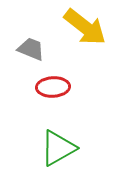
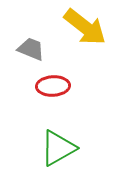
red ellipse: moved 1 px up
